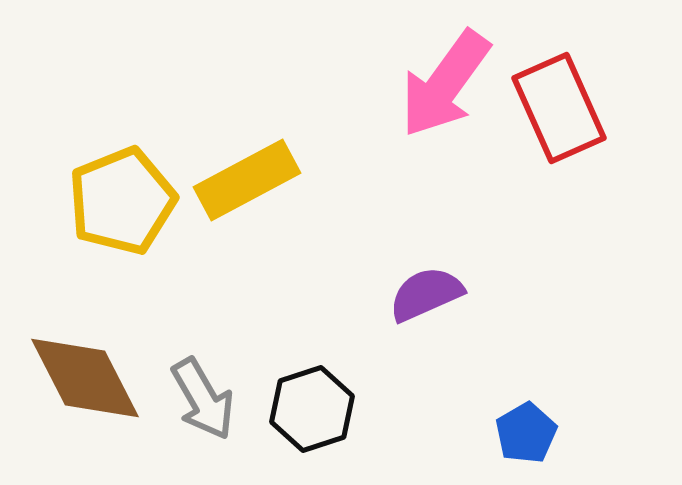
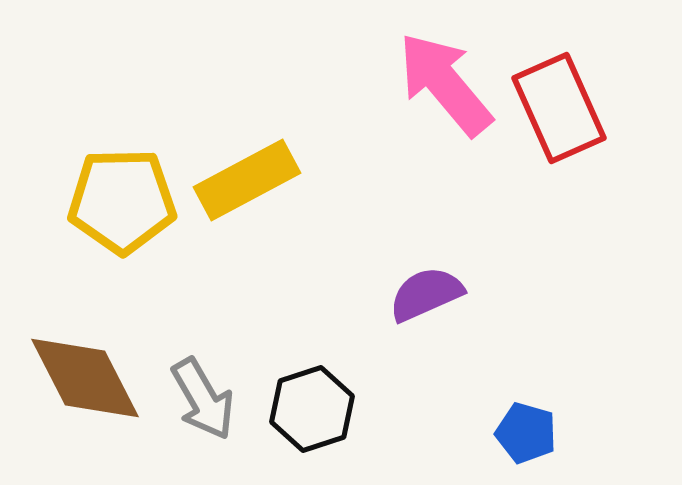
pink arrow: rotated 104 degrees clockwise
yellow pentagon: rotated 21 degrees clockwise
blue pentagon: rotated 26 degrees counterclockwise
